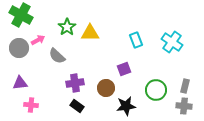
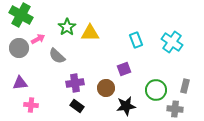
pink arrow: moved 1 px up
gray cross: moved 9 px left, 3 px down
